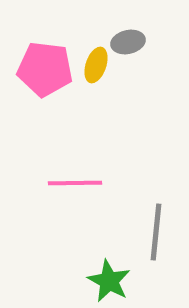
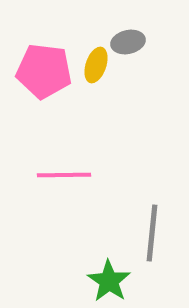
pink pentagon: moved 1 px left, 2 px down
pink line: moved 11 px left, 8 px up
gray line: moved 4 px left, 1 px down
green star: rotated 6 degrees clockwise
